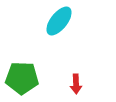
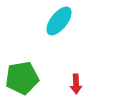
green pentagon: rotated 12 degrees counterclockwise
